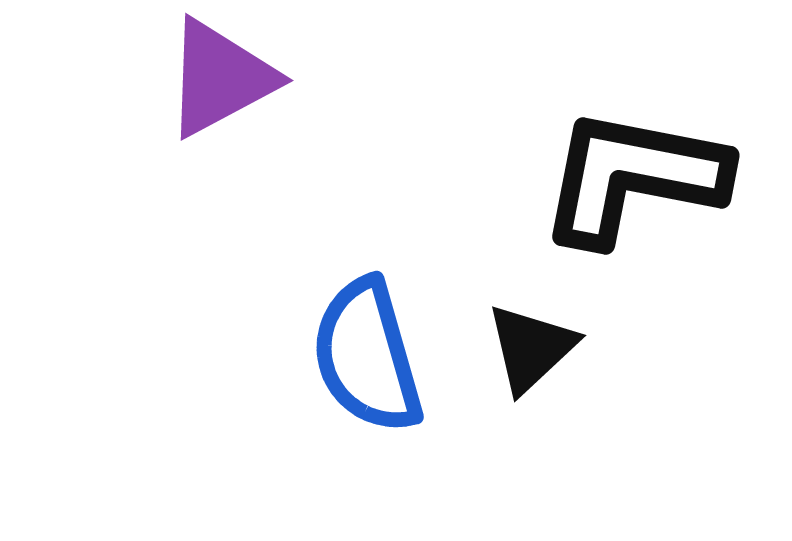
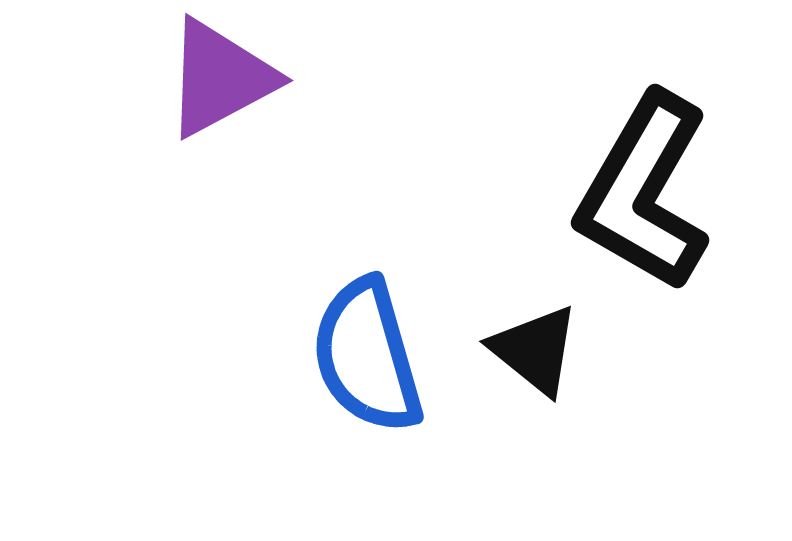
black L-shape: moved 11 px right, 15 px down; rotated 71 degrees counterclockwise
black triangle: moved 4 px right, 2 px down; rotated 38 degrees counterclockwise
